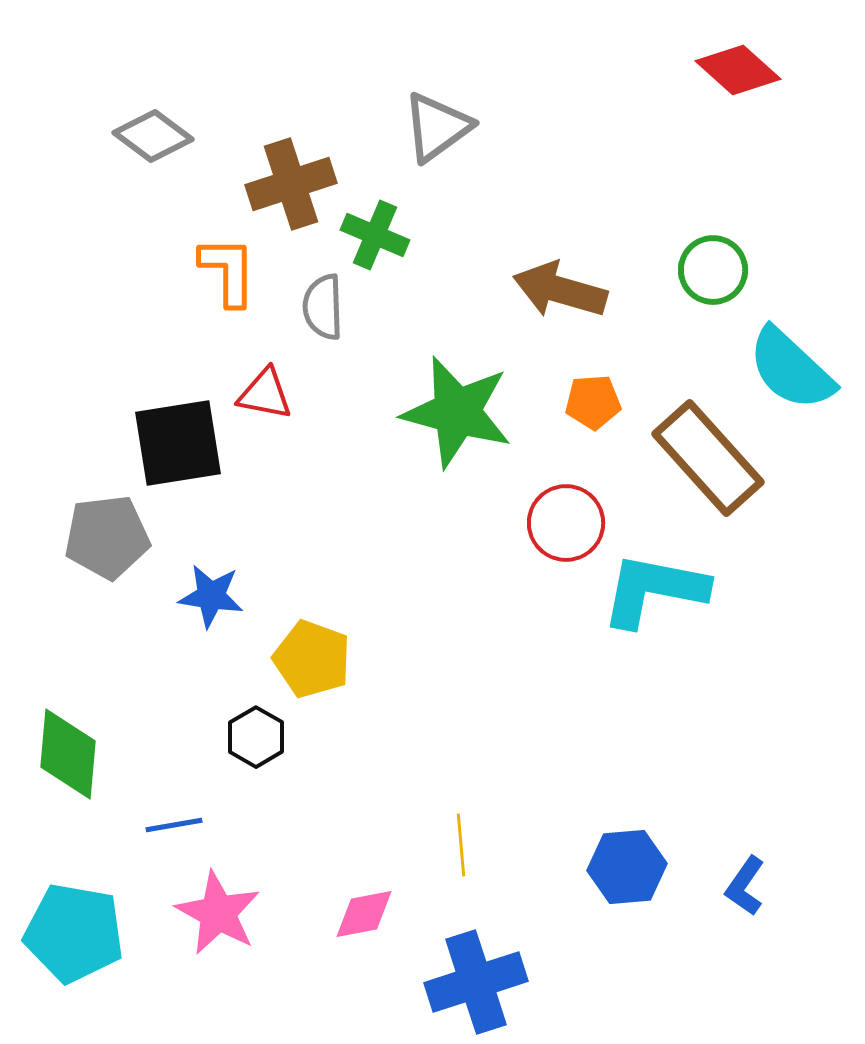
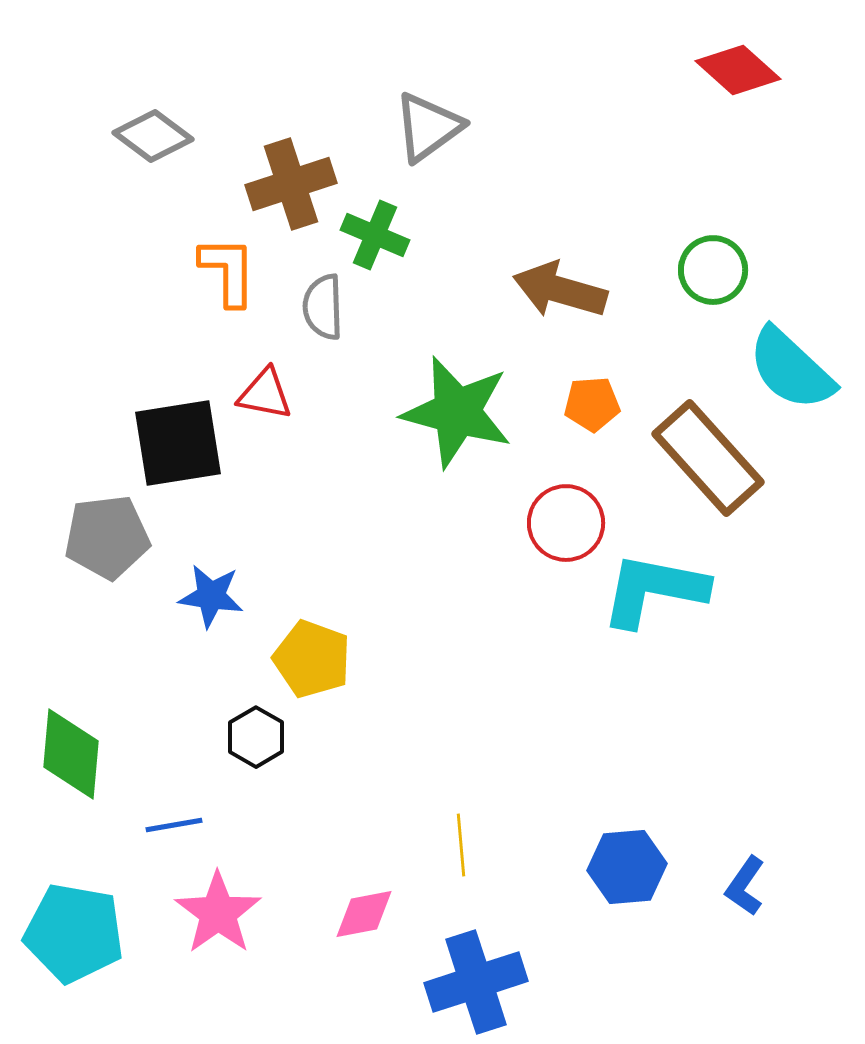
gray triangle: moved 9 px left
orange pentagon: moved 1 px left, 2 px down
green diamond: moved 3 px right
pink star: rotated 8 degrees clockwise
